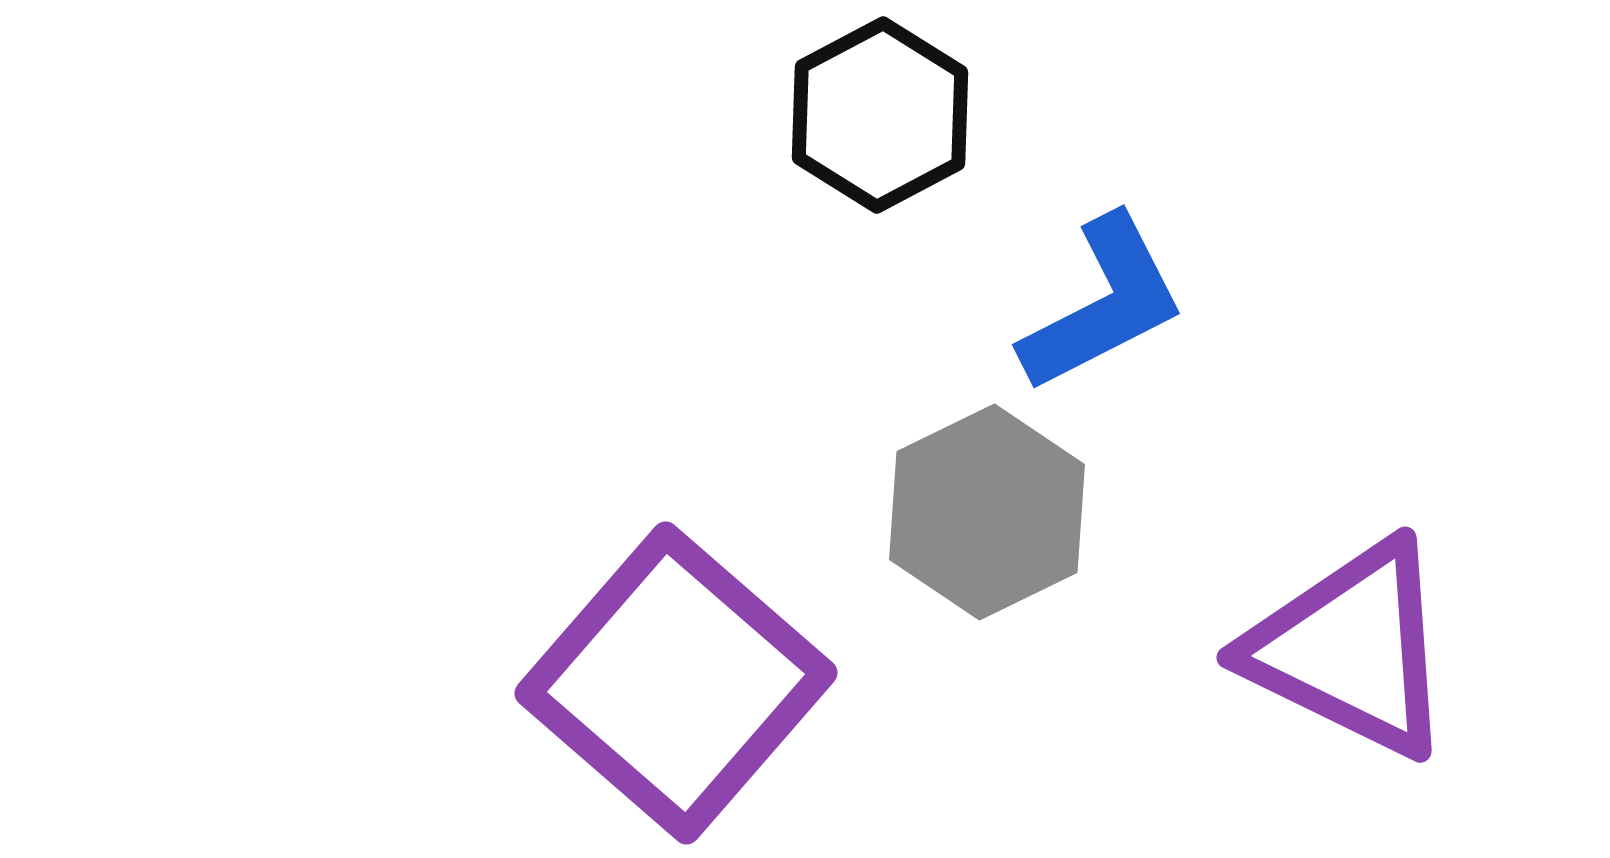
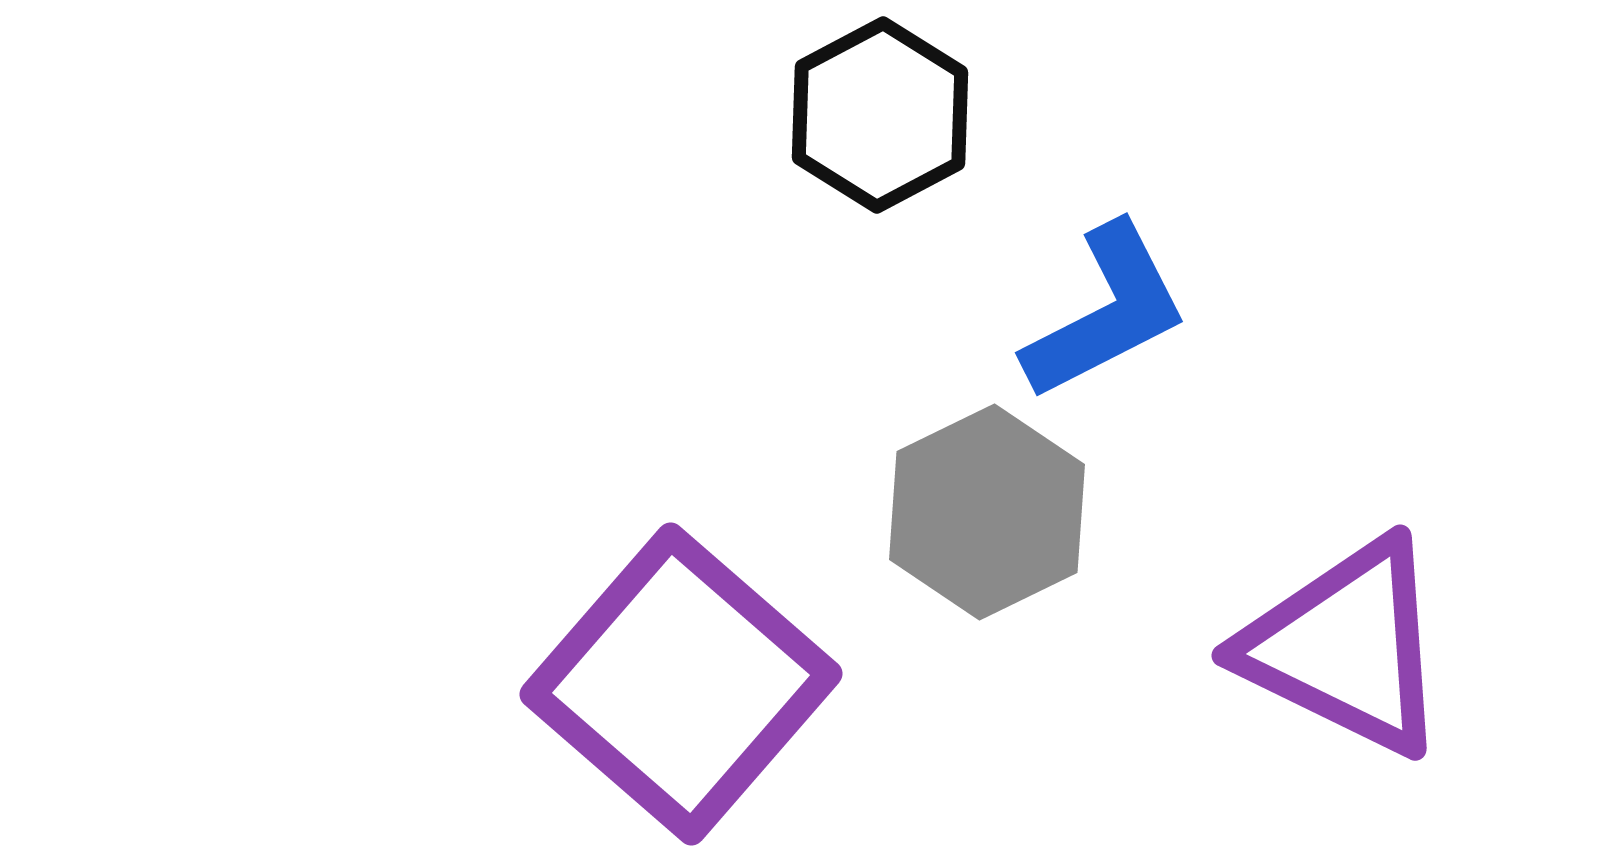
blue L-shape: moved 3 px right, 8 px down
purple triangle: moved 5 px left, 2 px up
purple square: moved 5 px right, 1 px down
